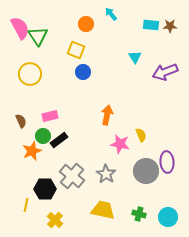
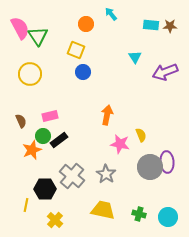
orange star: moved 1 px up
gray circle: moved 4 px right, 4 px up
